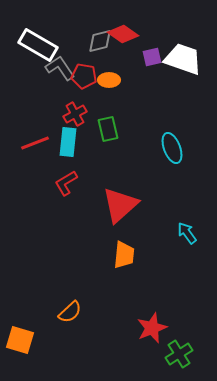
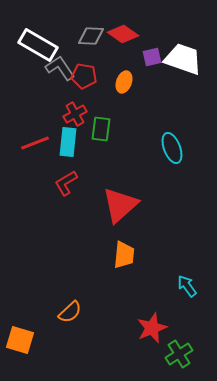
gray diamond: moved 9 px left, 5 px up; rotated 16 degrees clockwise
orange ellipse: moved 15 px right, 2 px down; rotated 70 degrees counterclockwise
green rectangle: moved 7 px left; rotated 20 degrees clockwise
cyan arrow: moved 53 px down
